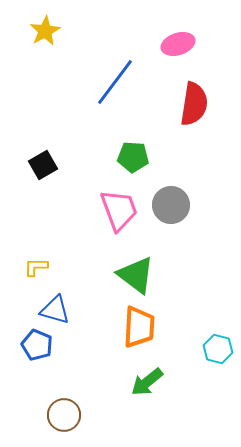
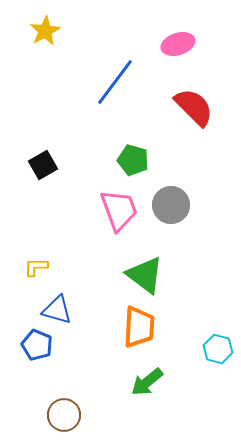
red semicircle: moved 3 px down; rotated 54 degrees counterclockwise
green pentagon: moved 3 px down; rotated 12 degrees clockwise
green triangle: moved 9 px right
blue triangle: moved 2 px right
